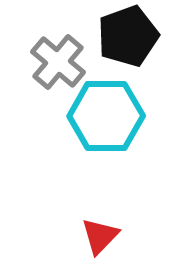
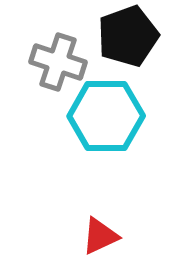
gray cross: rotated 22 degrees counterclockwise
red triangle: rotated 21 degrees clockwise
